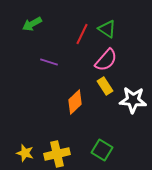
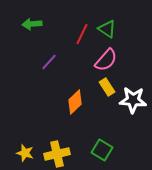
green arrow: rotated 24 degrees clockwise
purple line: rotated 66 degrees counterclockwise
yellow rectangle: moved 2 px right, 1 px down
